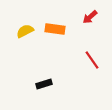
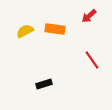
red arrow: moved 1 px left, 1 px up
